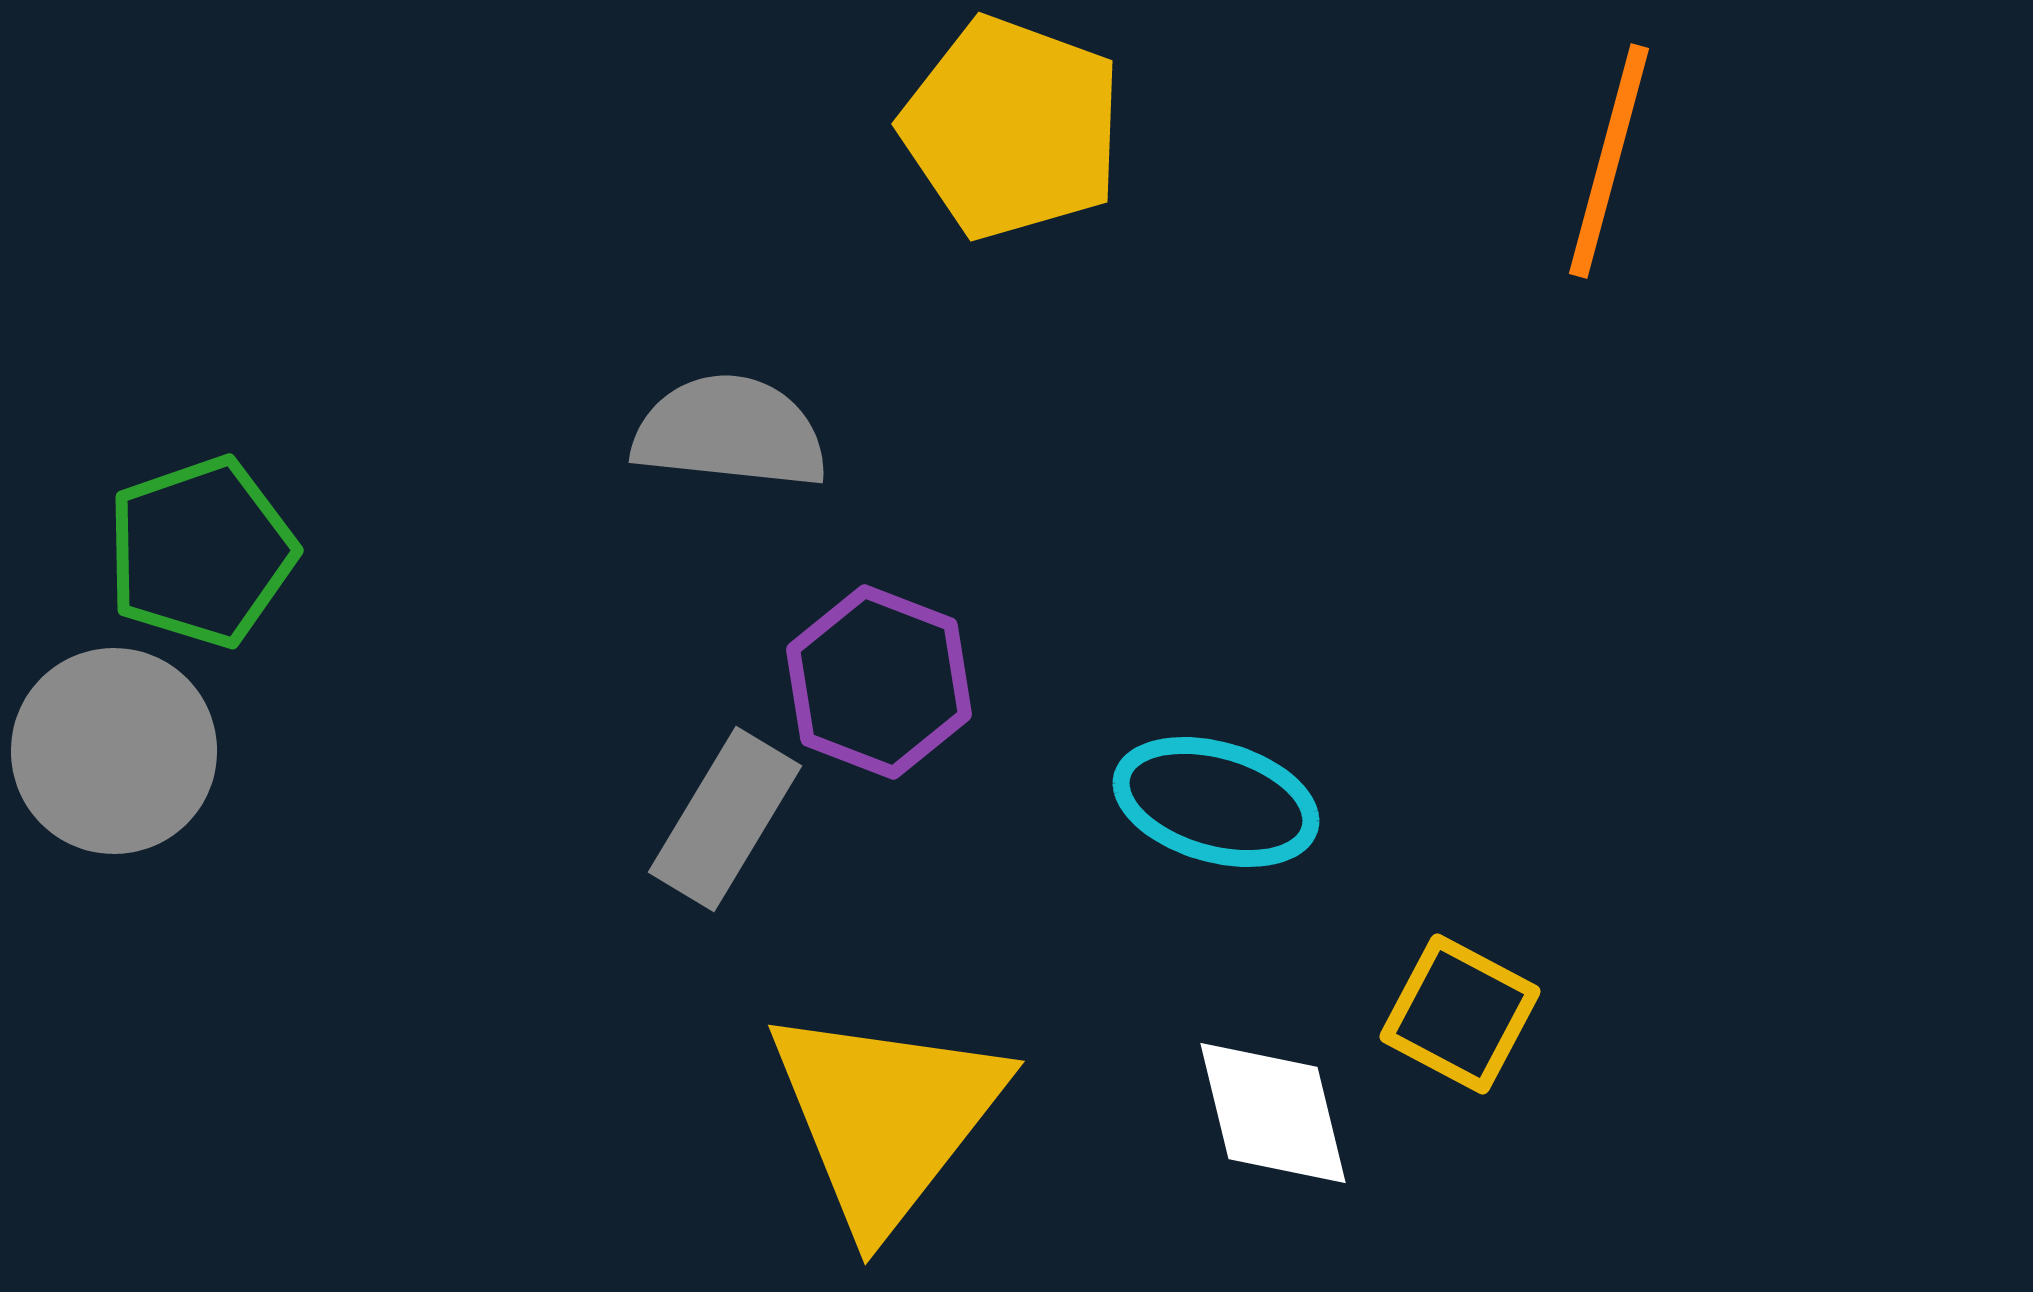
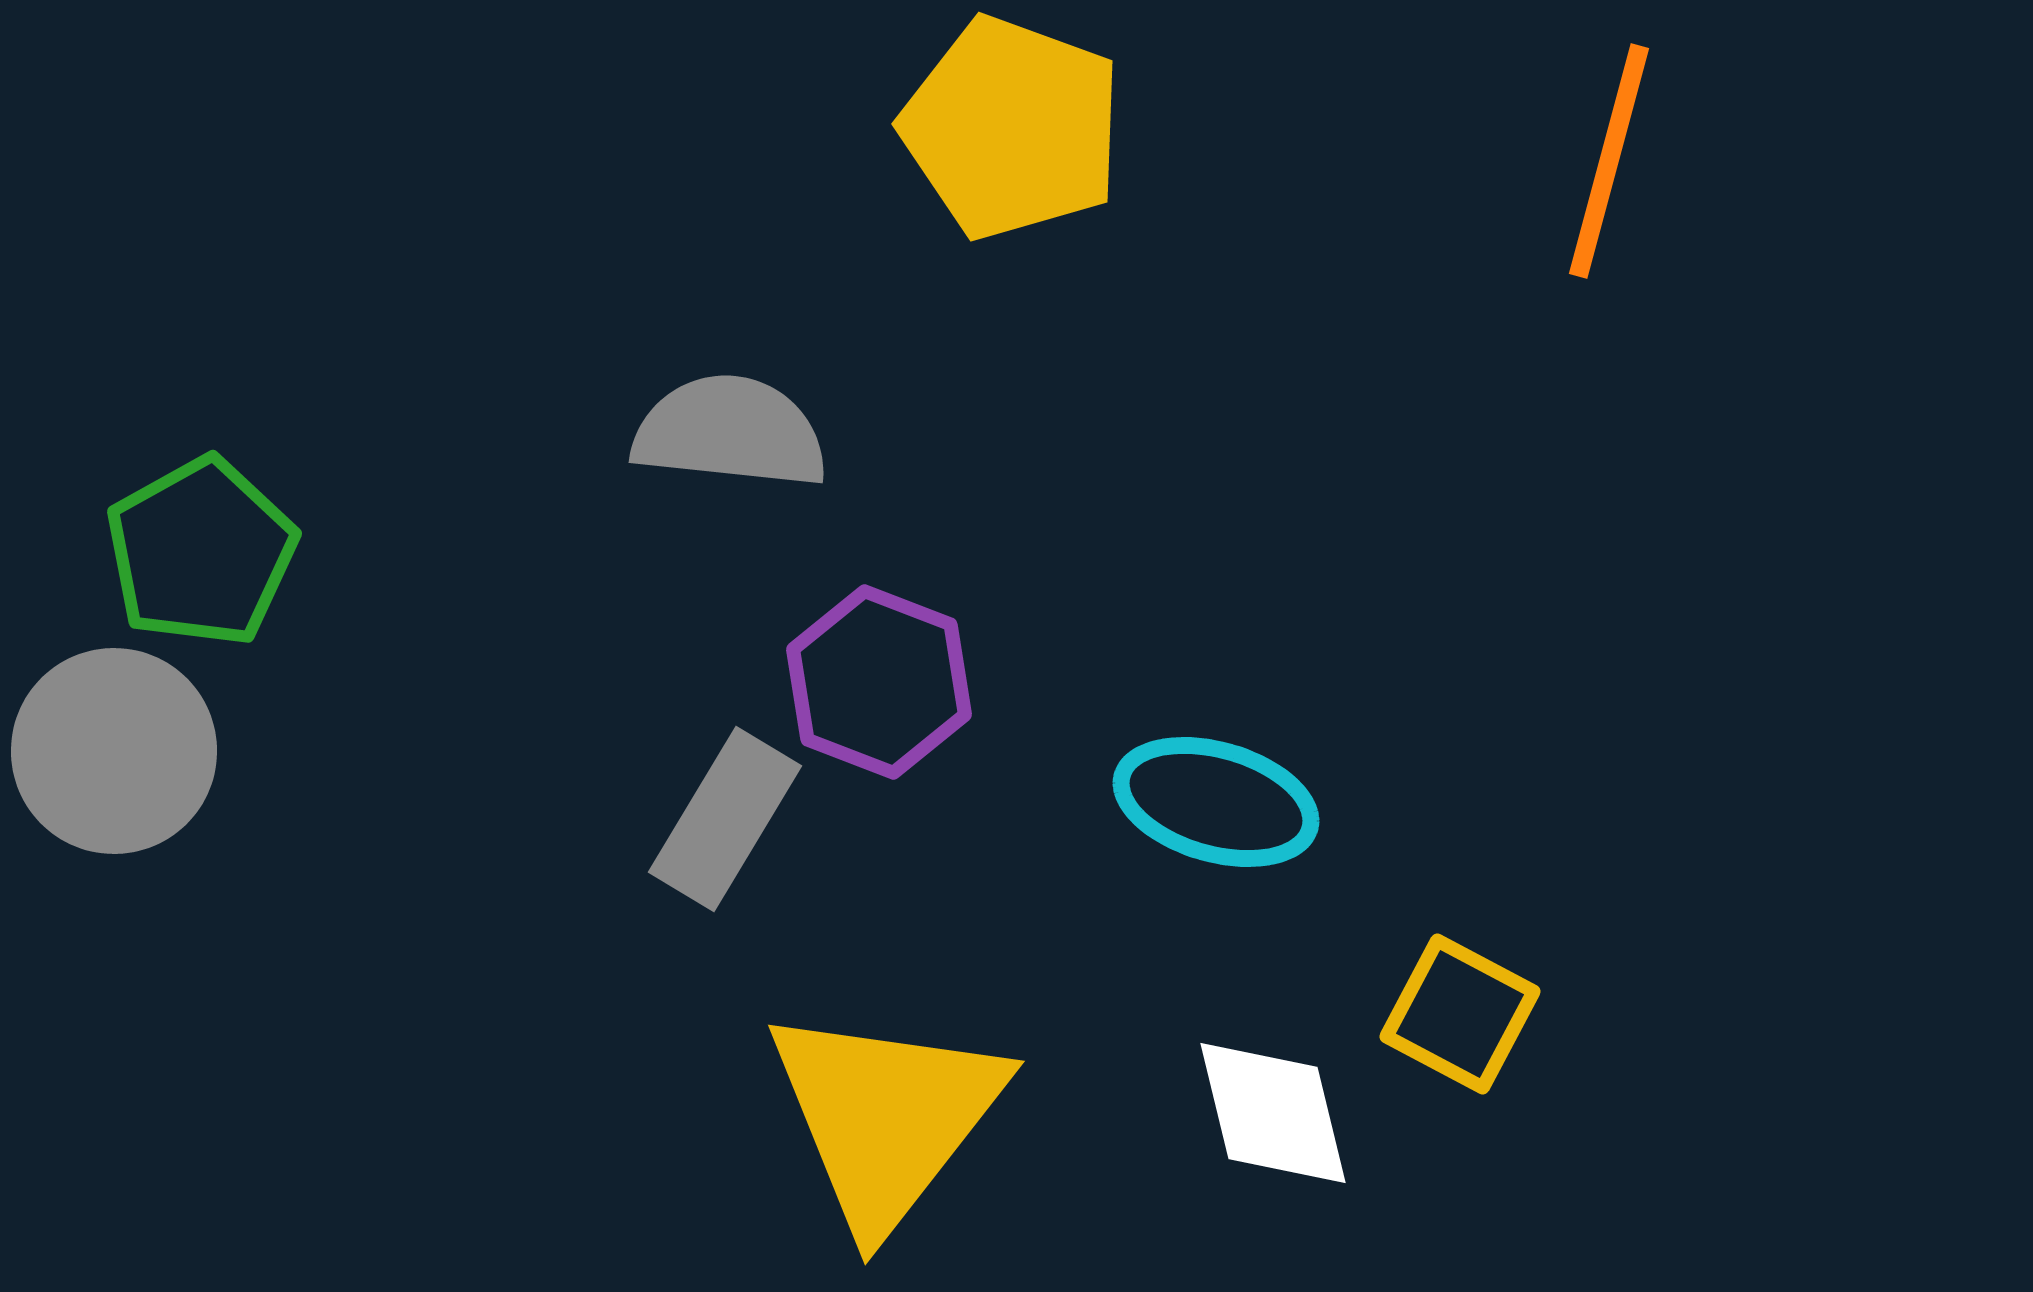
green pentagon: rotated 10 degrees counterclockwise
